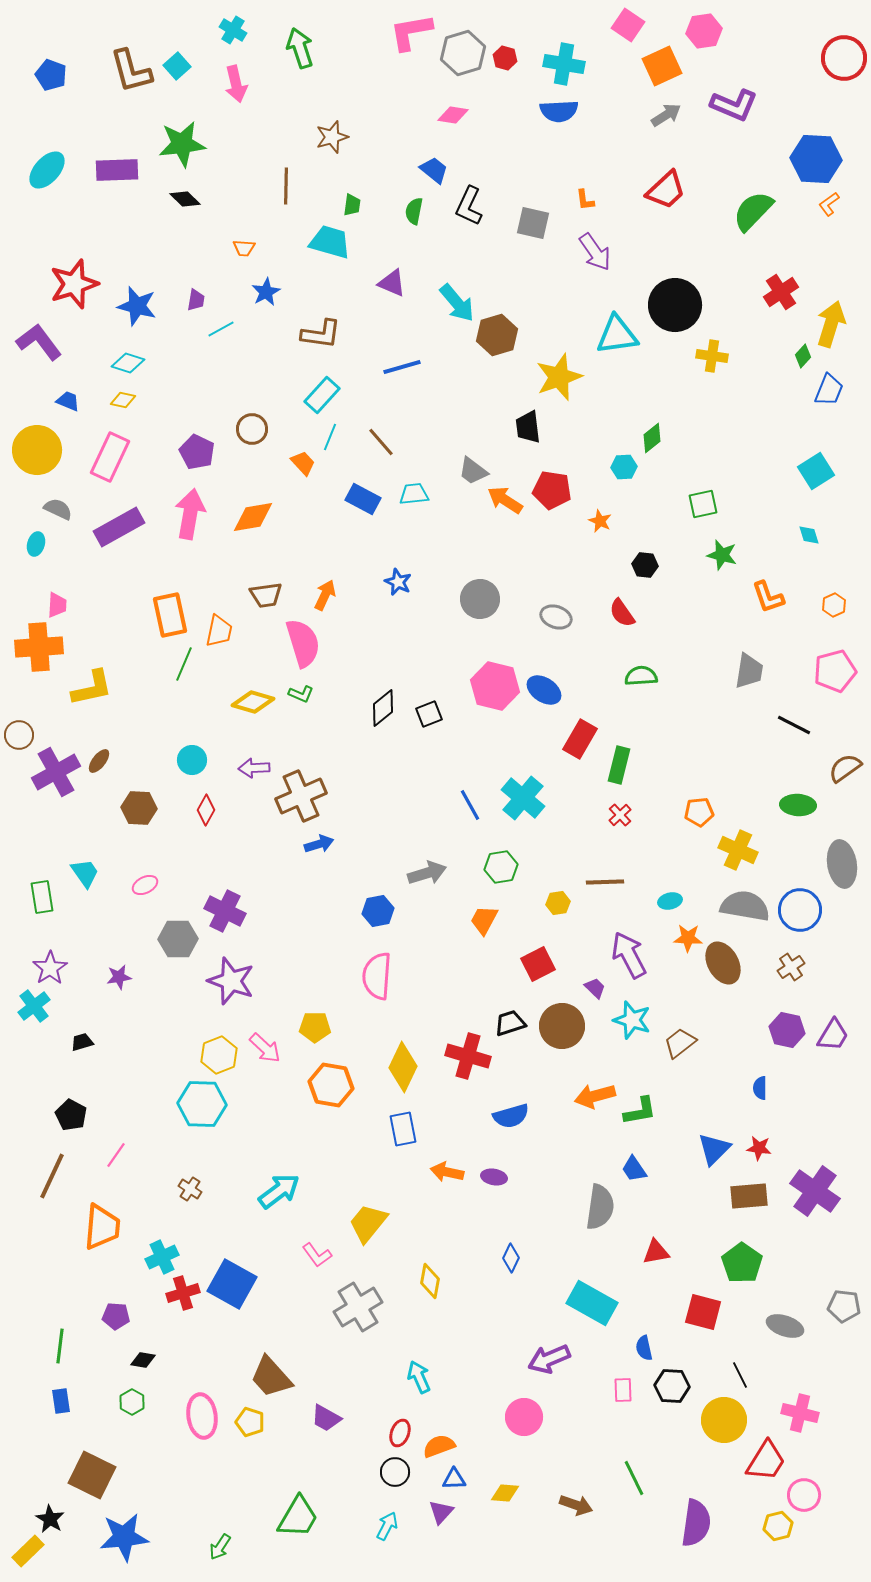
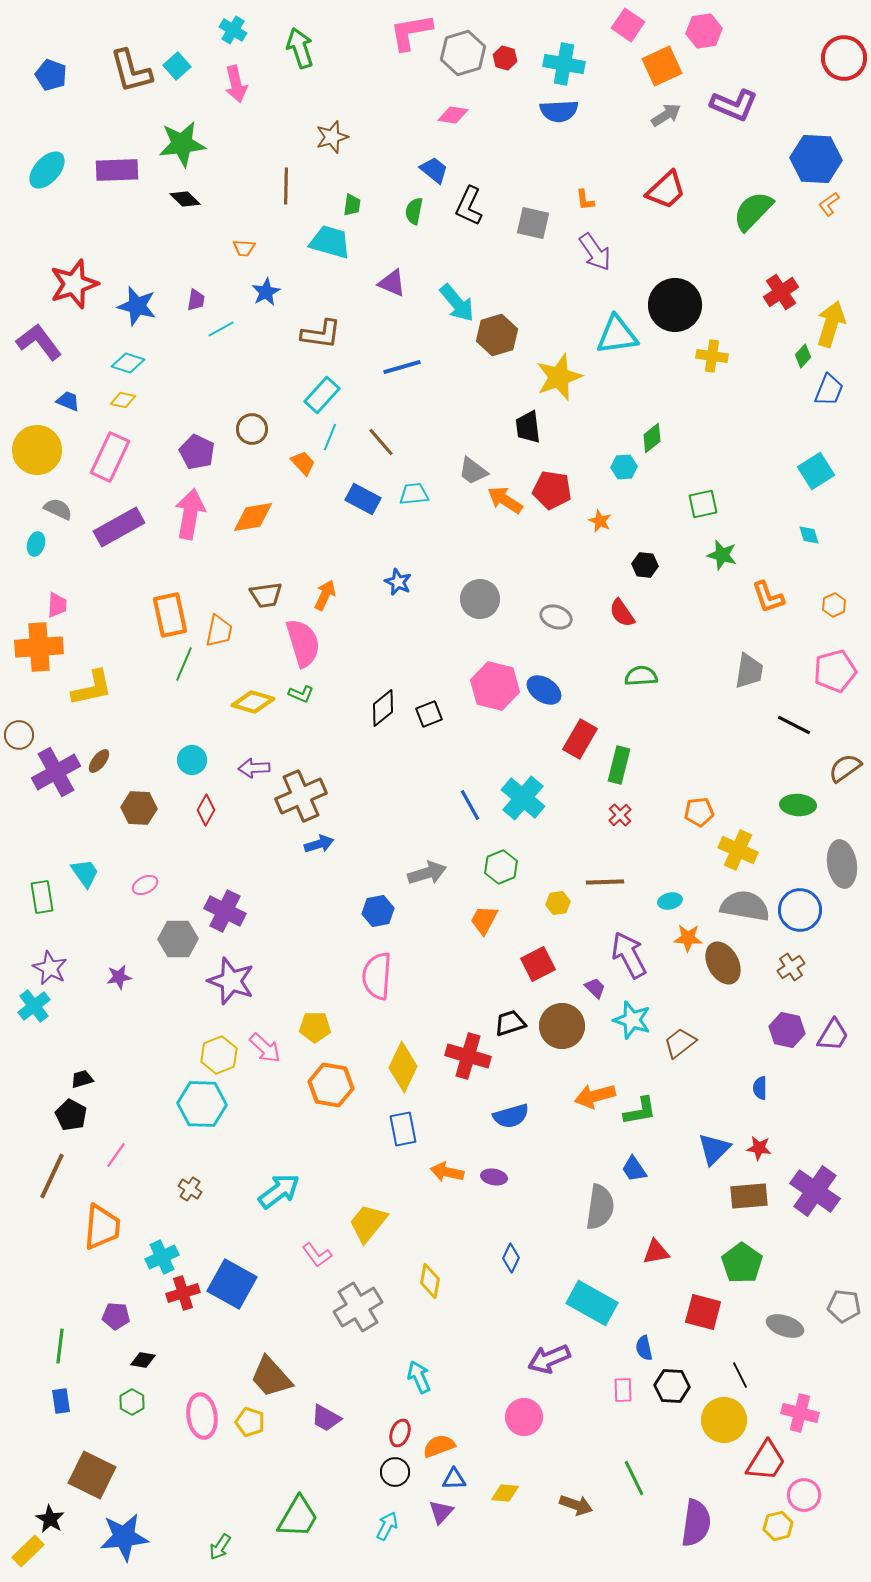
green hexagon at (501, 867): rotated 12 degrees counterclockwise
purple star at (50, 968): rotated 12 degrees counterclockwise
black trapezoid at (82, 1042): moved 37 px down
